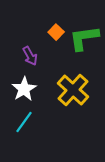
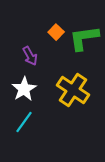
yellow cross: rotated 8 degrees counterclockwise
